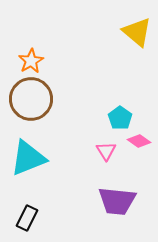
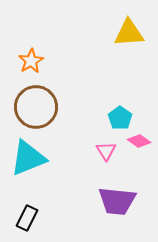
yellow triangle: moved 8 px left, 1 px down; rotated 44 degrees counterclockwise
brown circle: moved 5 px right, 8 px down
